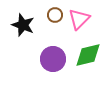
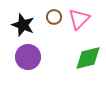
brown circle: moved 1 px left, 2 px down
green diamond: moved 3 px down
purple circle: moved 25 px left, 2 px up
